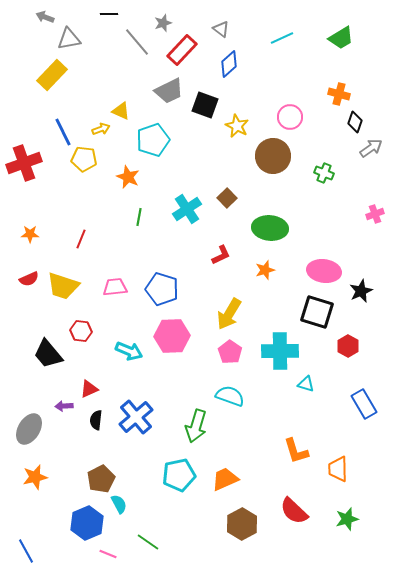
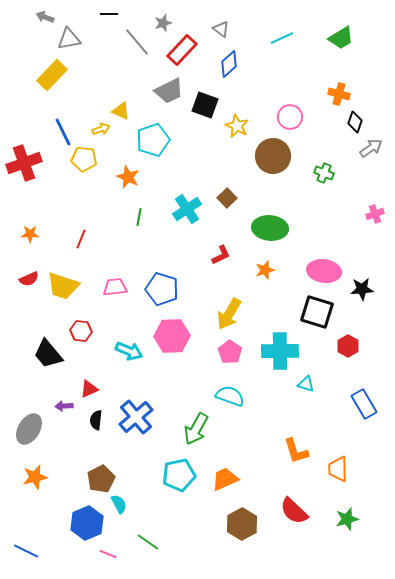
black star at (361, 291): moved 1 px right, 2 px up; rotated 20 degrees clockwise
green arrow at (196, 426): moved 3 px down; rotated 12 degrees clockwise
blue line at (26, 551): rotated 35 degrees counterclockwise
